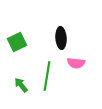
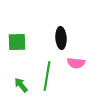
green square: rotated 24 degrees clockwise
